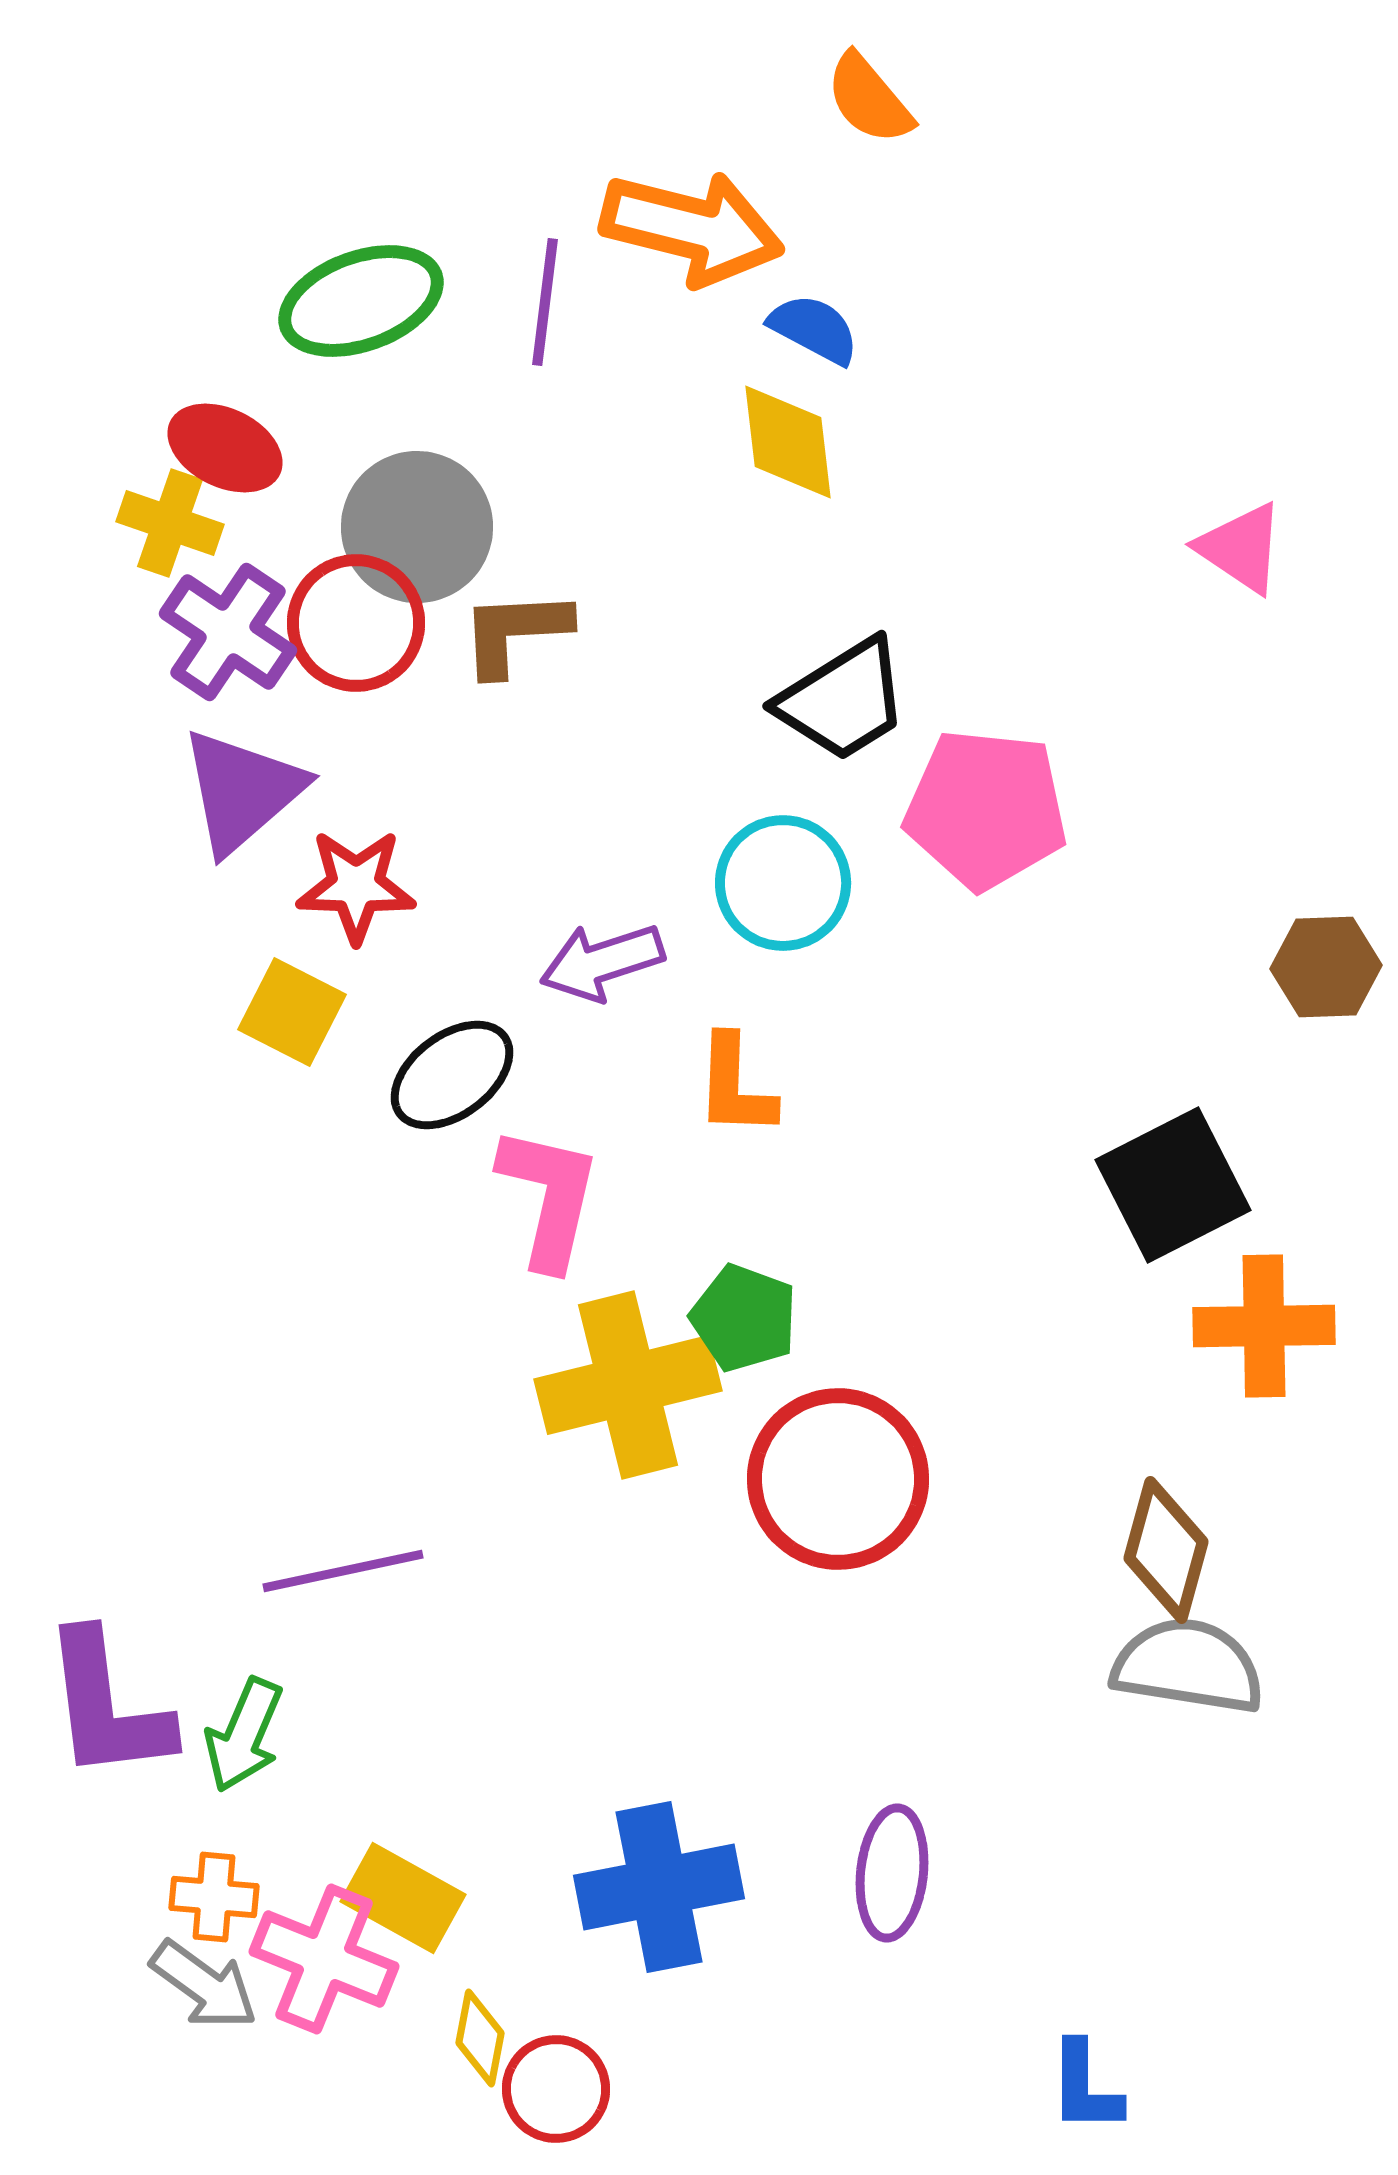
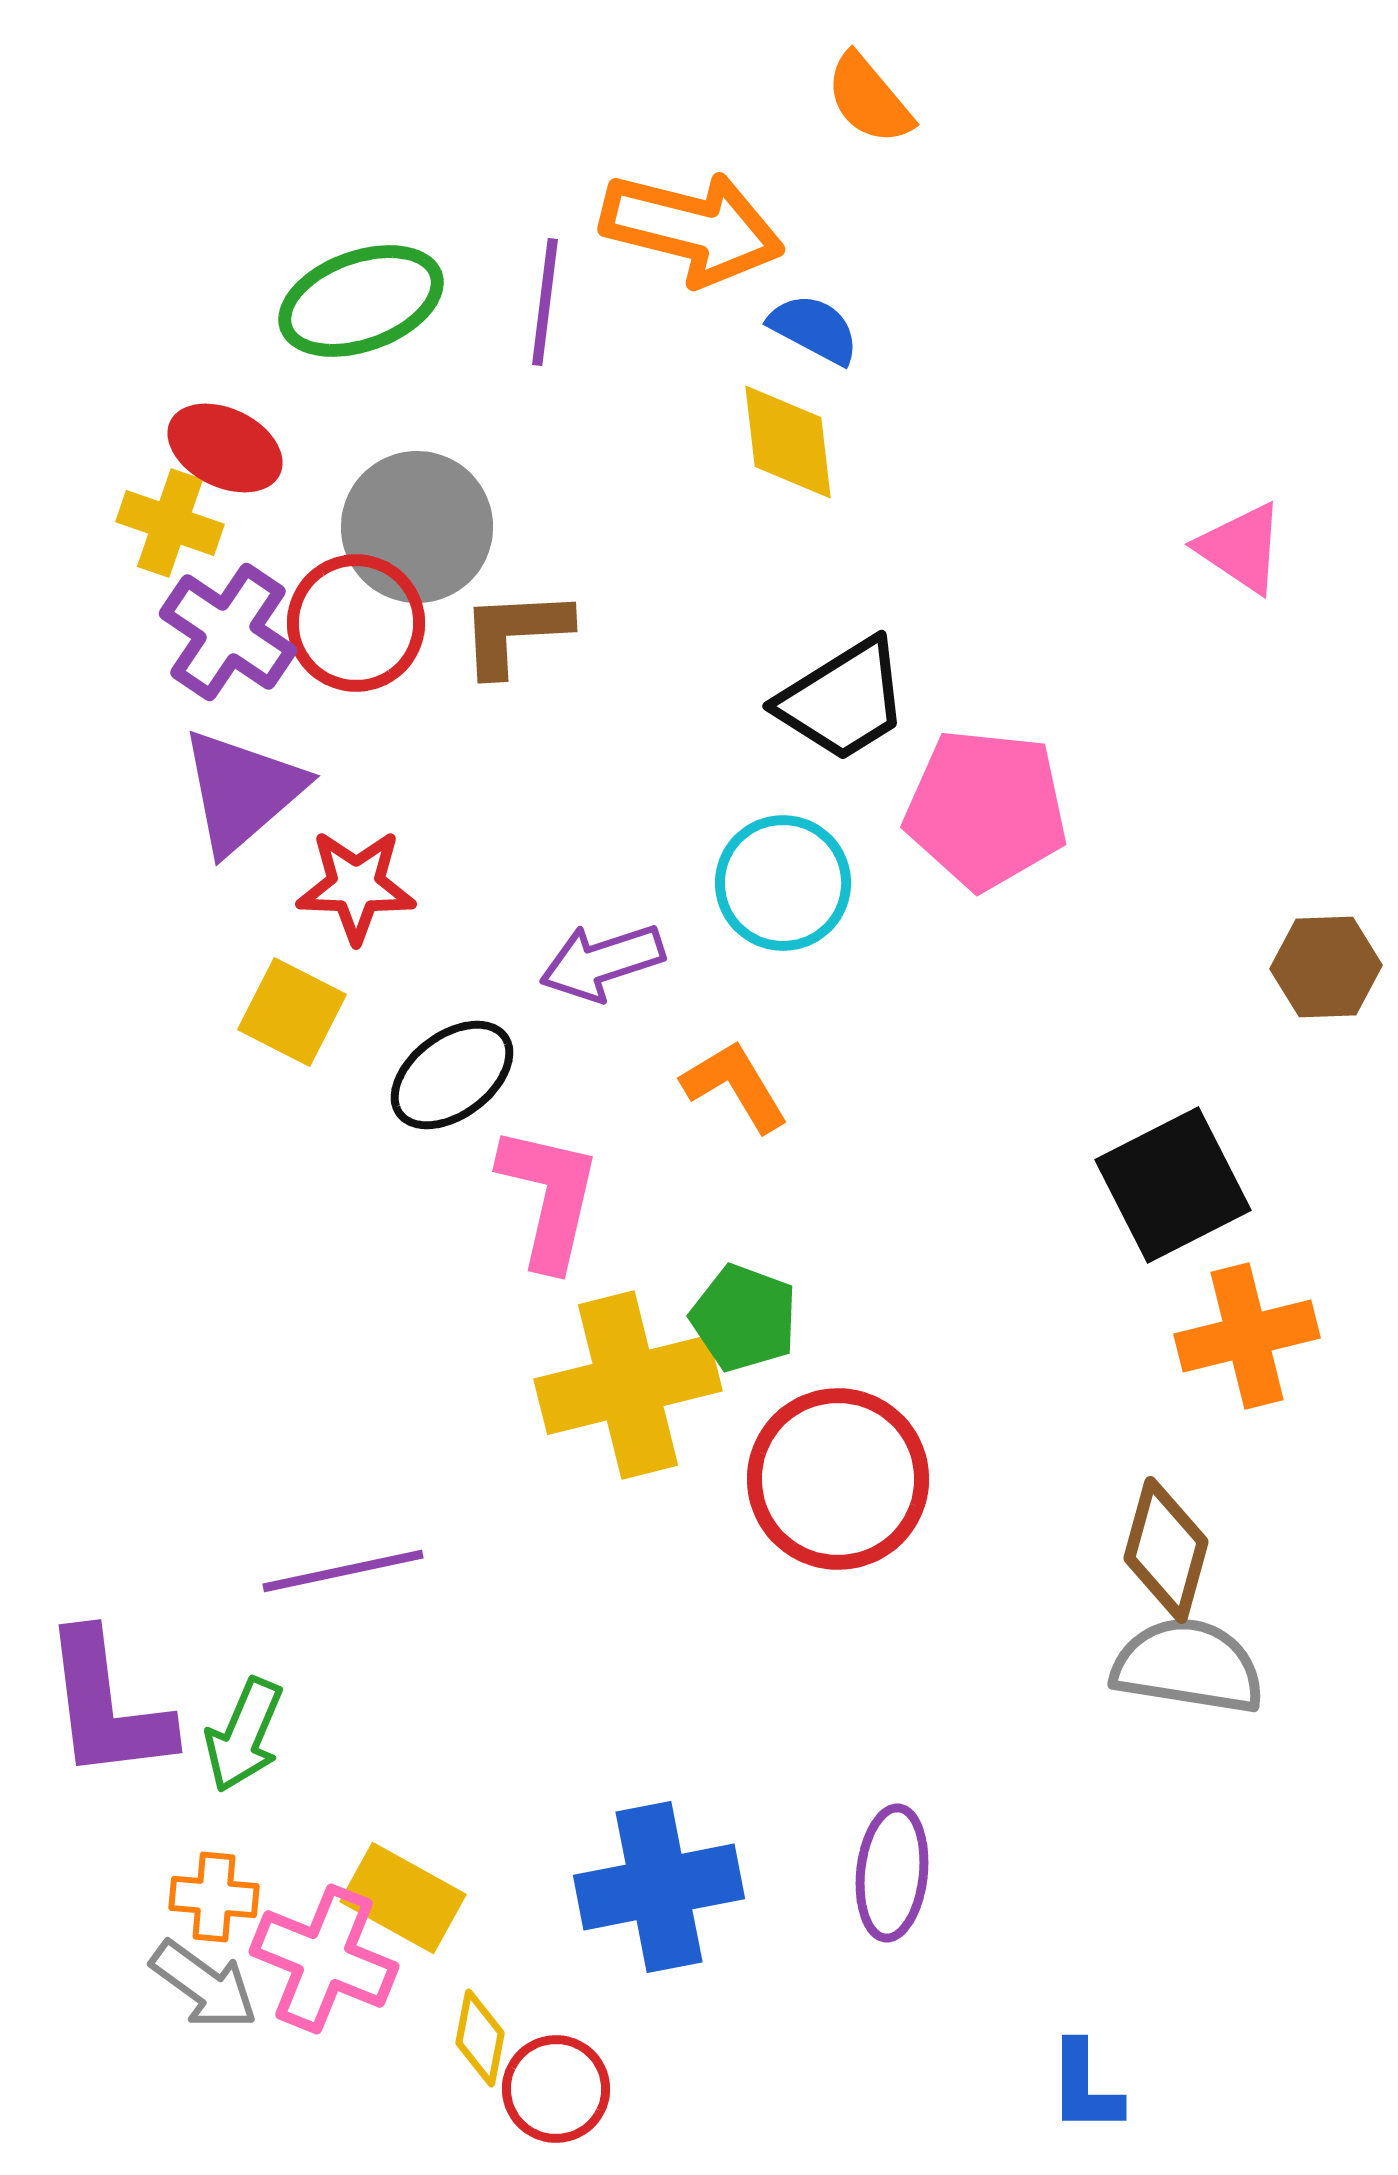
orange L-shape at (735, 1086): rotated 147 degrees clockwise
orange cross at (1264, 1326): moved 17 px left, 10 px down; rotated 13 degrees counterclockwise
